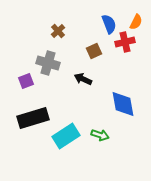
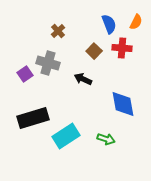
red cross: moved 3 px left, 6 px down; rotated 18 degrees clockwise
brown square: rotated 21 degrees counterclockwise
purple square: moved 1 px left, 7 px up; rotated 14 degrees counterclockwise
green arrow: moved 6 px right, 4 px down
